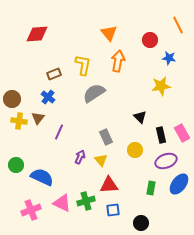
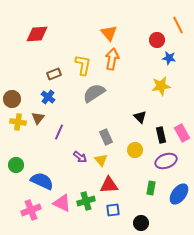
red circle: moved 7 px right
orange arrow: moved 6 px left, 2 px up
yellow cross: moved 1 px left, 1 px down
purple arrow: rotated 104 degrees clockwise
blue semicircle: moved 4 px down
blue ellipse: moved 10 px down
